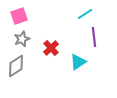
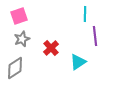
cyan line: rotated 56 degrees counterclockwise
purple line: moved 1 px right, 1 px up
gray diamond: moved 1 px left, 2 px down
